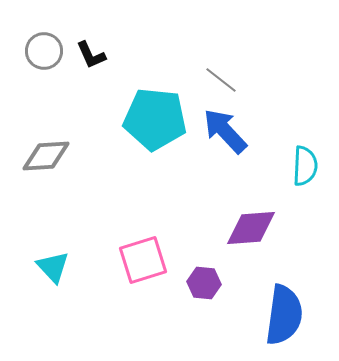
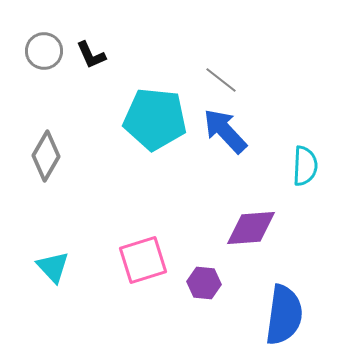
gray diamond: rotated 57 degrees counterclockwise
